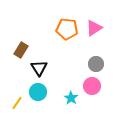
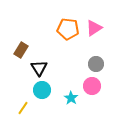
orange pentagon: moved 1 px right
cyan circle: moved 4 px right, 2 px up
yellow line: moved 6 px right, 5 px down
